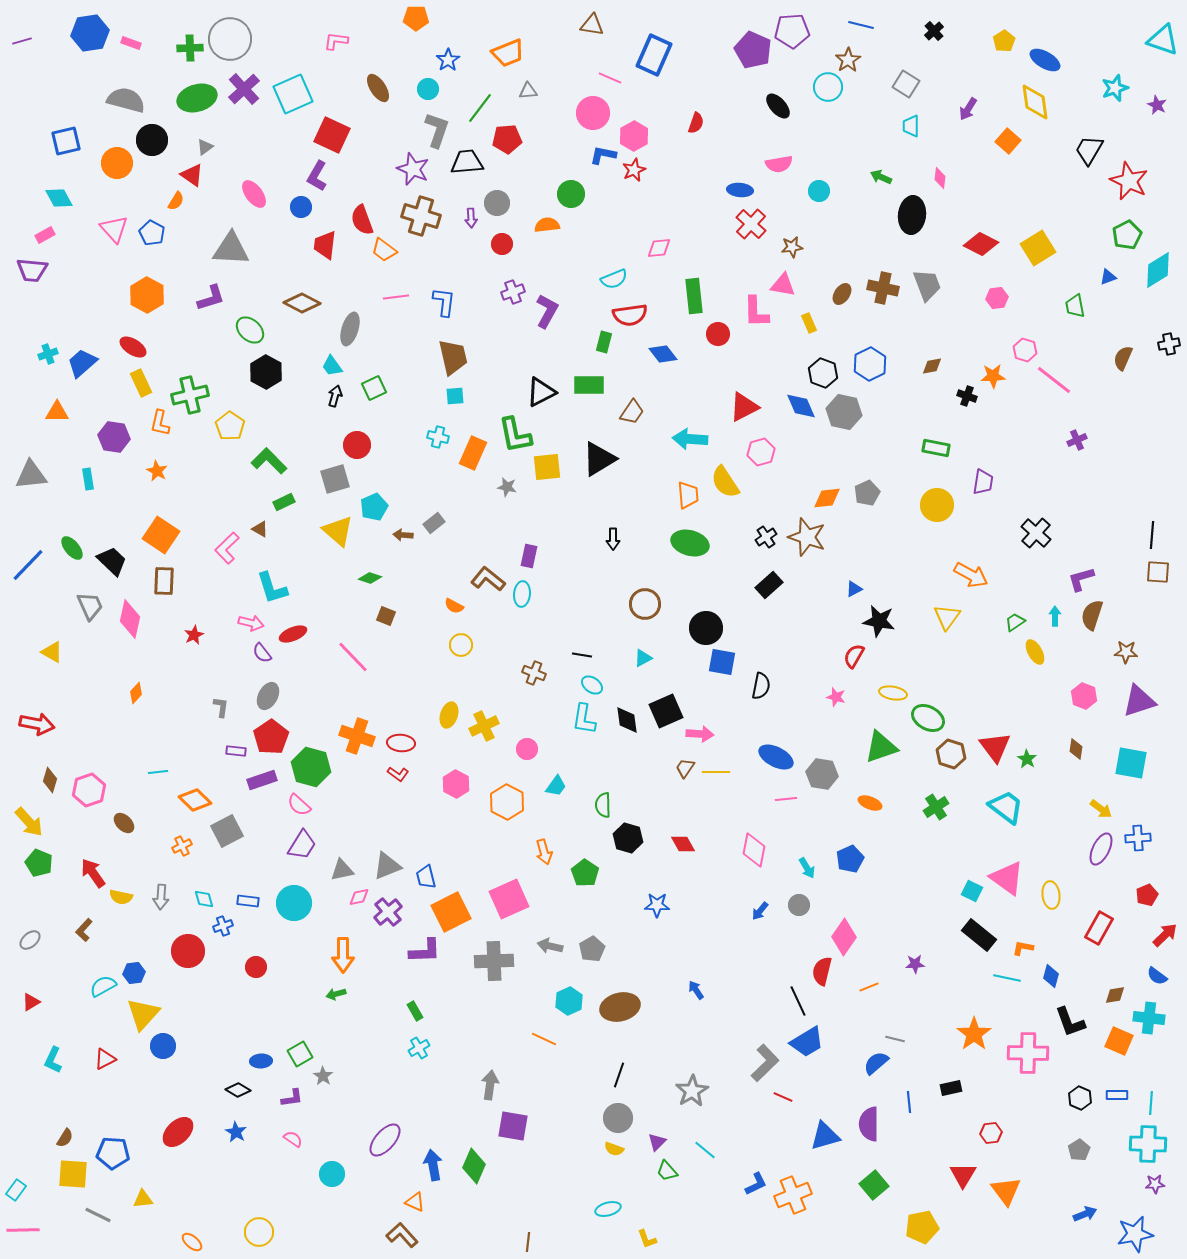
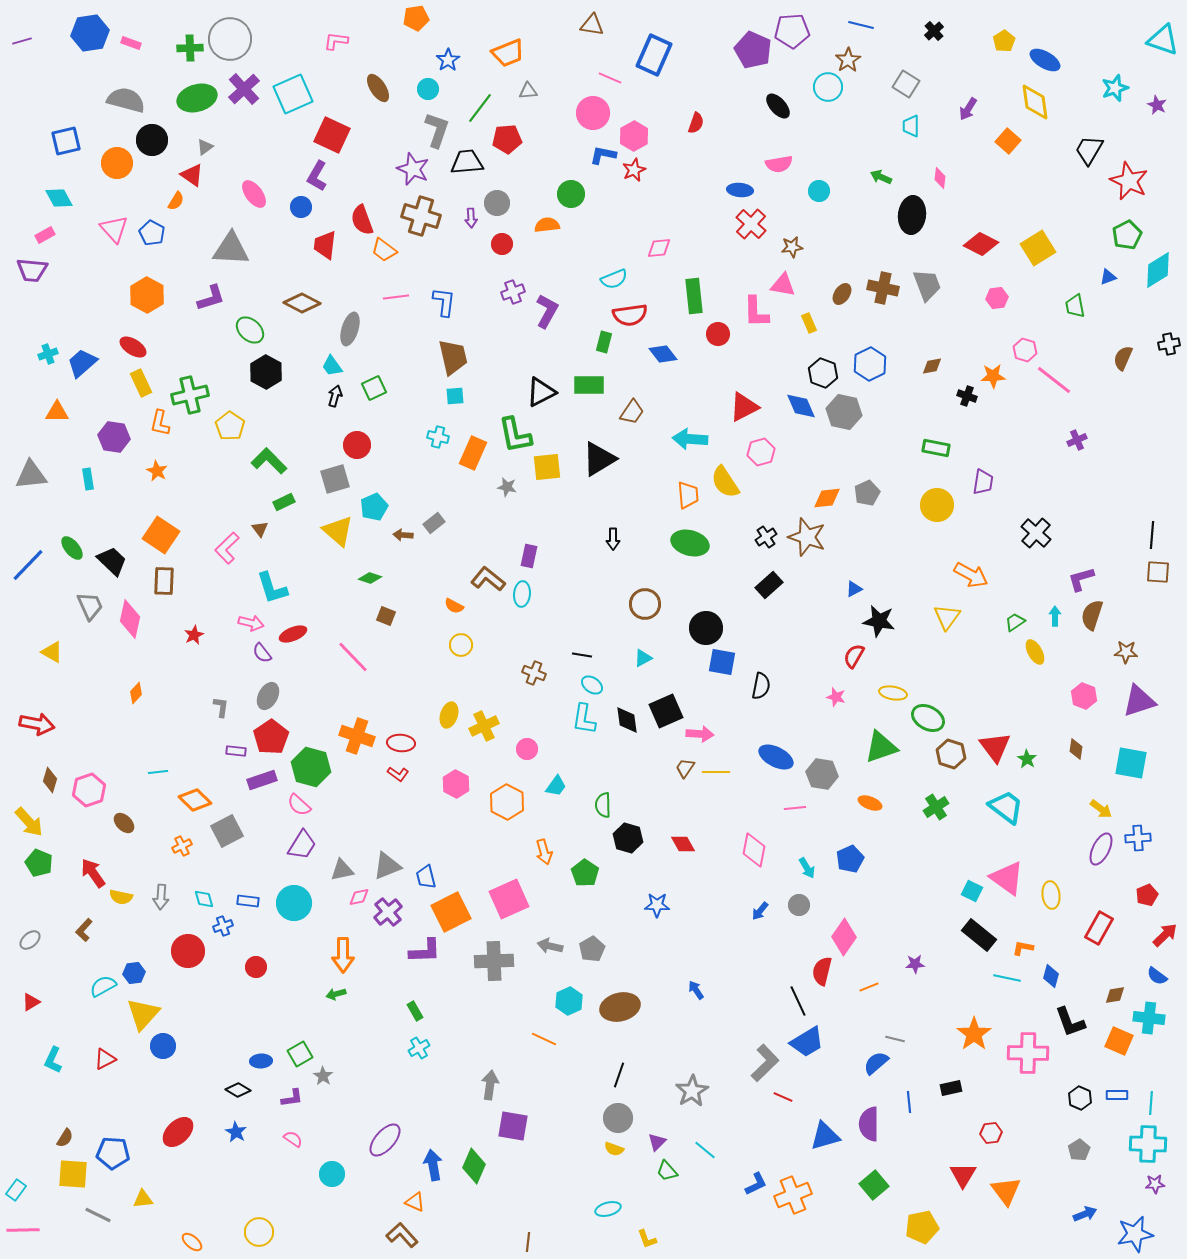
orange pentagon at (416, 18): rotated 10 degrees counterclockwise
brown triangle at (260, 529): rotated 24 degrees clockwise
pink line at (786, 799): moved 9 px right, 9 px down
